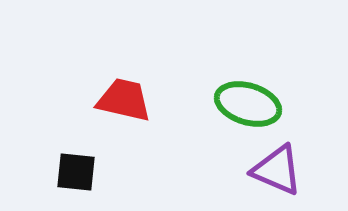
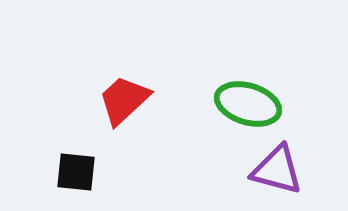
red trapezoid: rotated 56 degrees counterclockwise
purple triangle: rotated 8 degrees counterclockwise
